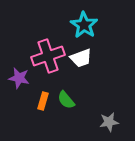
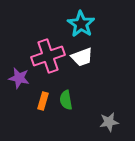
cyan star: moved 3 px left, 1 px up
white trapezoid: moved 1 px right, 1 px up
green semicircle: rotated 30 degrees clockwise
